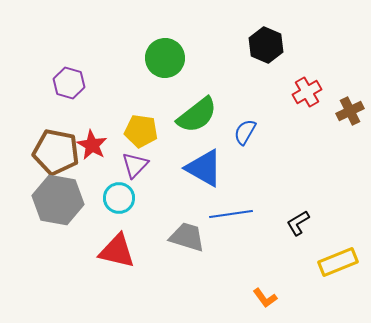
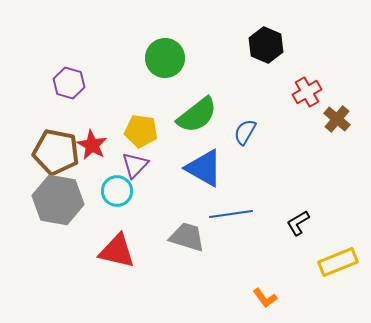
brown cross: moved 13 px left, 8 px down; rotated 24 degrees counterclockwise
cyan circle: moved 2 px left, 7 px up
